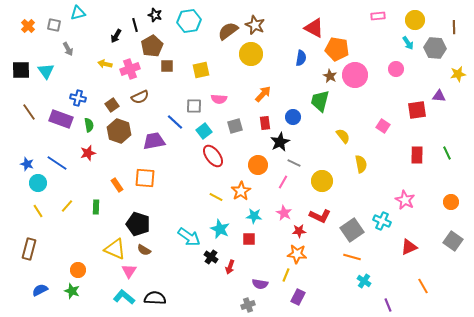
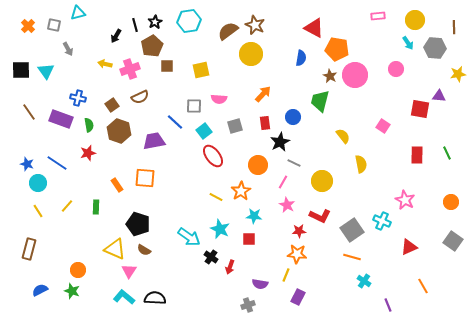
black star at (155, 15): moved 7 px down; rotated 24 degrees clockwise
red square at (417, 110): moved 3 px right, 1 px up; rotated 18 degrees clockwise
pink star at (284, 213): moved 3 px right, 8 px up
